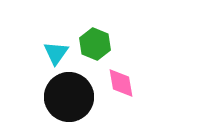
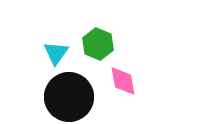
green hexagon: moved 3 px right
pink diamond: moved 2 px right, 2 px up
